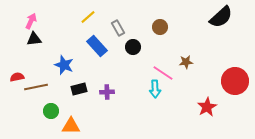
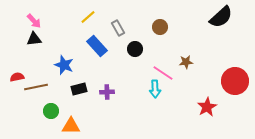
pink arrow: moved 3 px right; rotated 112 degrees clockwise
black circle: moved 2 px right, 2 px down
